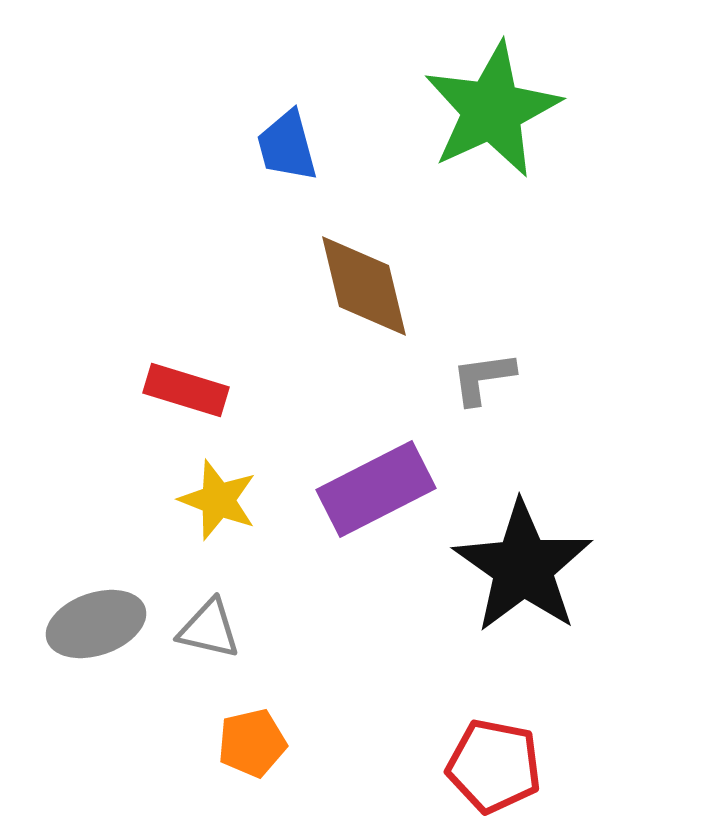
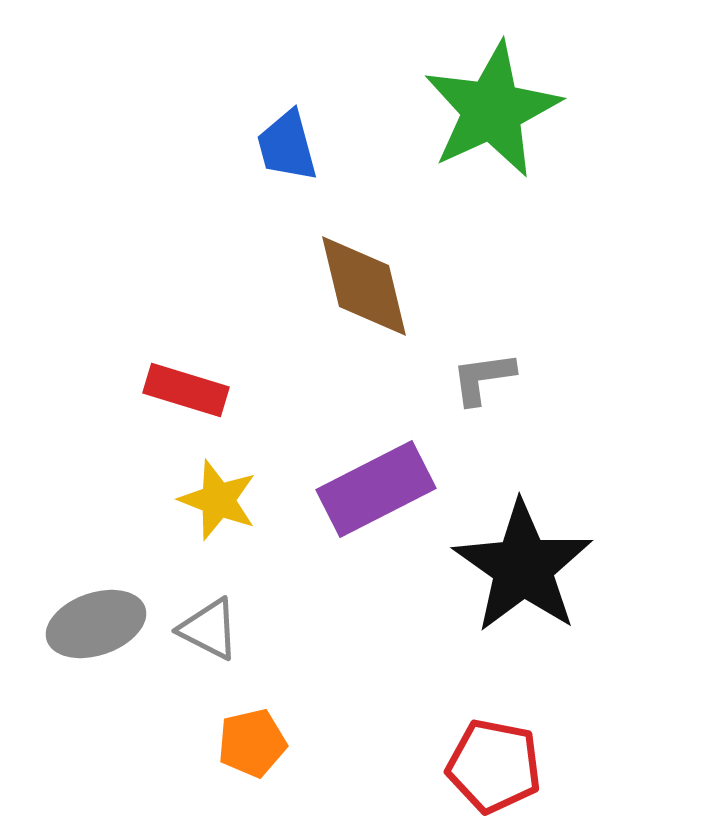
gray triangle: rotated 14 degrees clockwise
